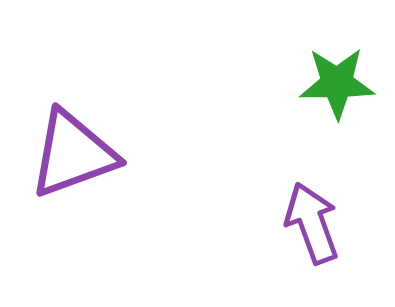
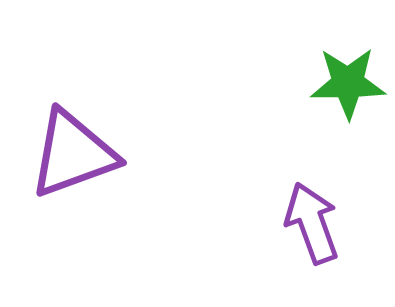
green star: moved 11 px right
